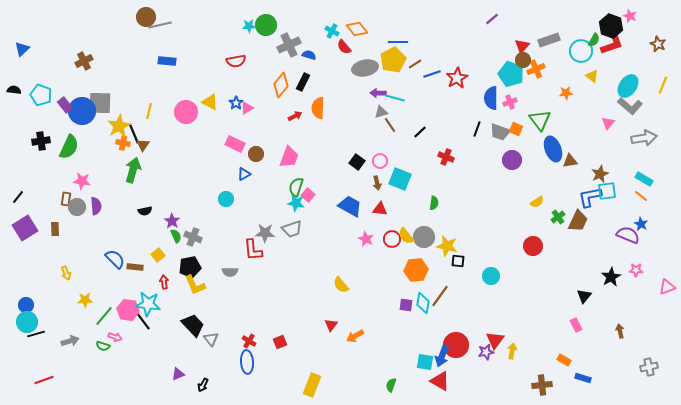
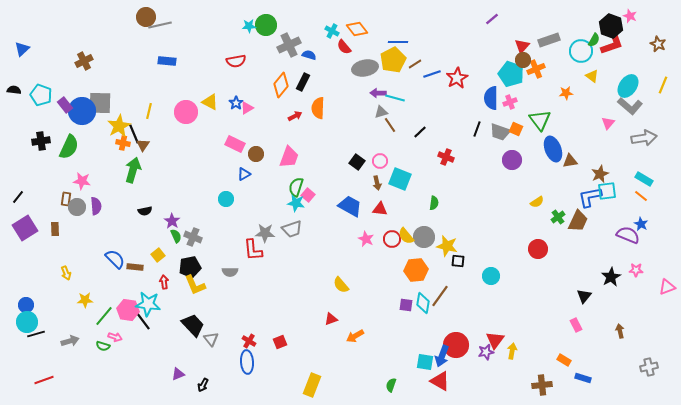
red circle at (533, 246): moved 5 px right, 3 px down
red triangle at (331, 325): moved 6 px up; rotated 32 degrees clockwise
